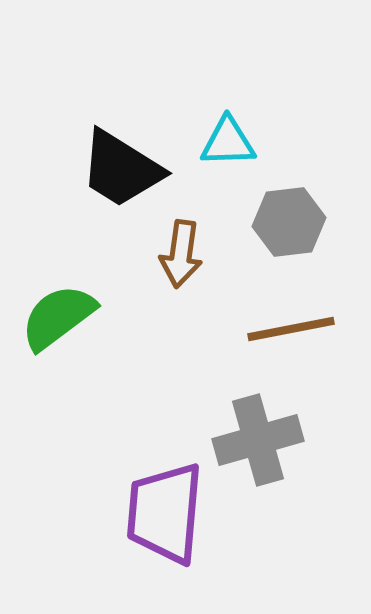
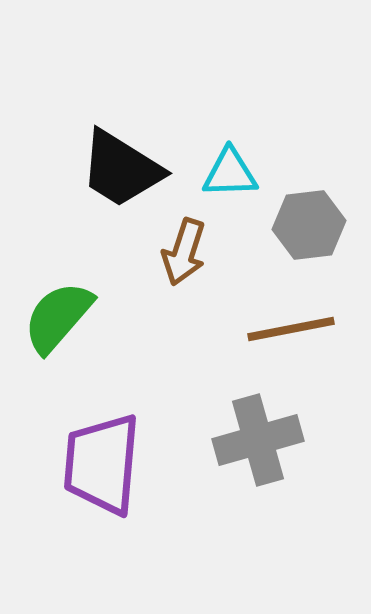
cyan triangle: moved 2 px right, 31 px down
gray hexagon: moved 20 px right, 3 px down
brown arrow: moved 3 px right, 2 px up; rotated 10 degrees clockwise
green semicircle: rotated 12 degrees counterclockwise
purple trapezoid: moved 63 px left, 49 px up
